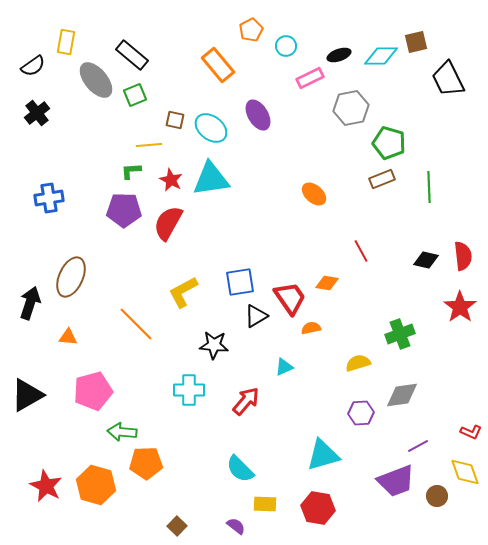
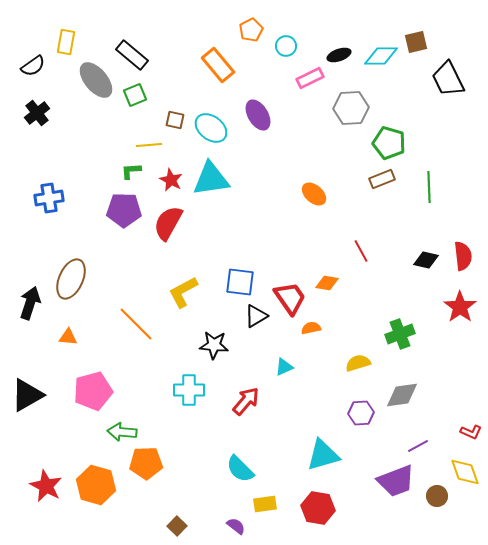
gray hexagon at (351, 108): rotated 8 degrees clockwise
brown ellipse at (71, 277): moved 2 px down
blue square at (240, 282): rotated 16 degrees clockwise
yellow rectangle at (265, 504): rotated 10 degrees counterclockwise
